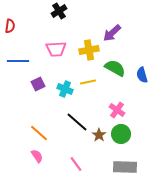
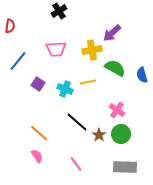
yellow cross: moved 3 px right
blue line: rotated 50 degrees counterclockwise
purple square: rotated 32 degrees counterclockwise
